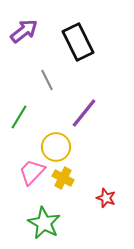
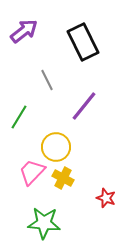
black rectangle: moved 5 px right
purple line: moved 7 px up
green star: rotated 24 degrees counterclockwise
